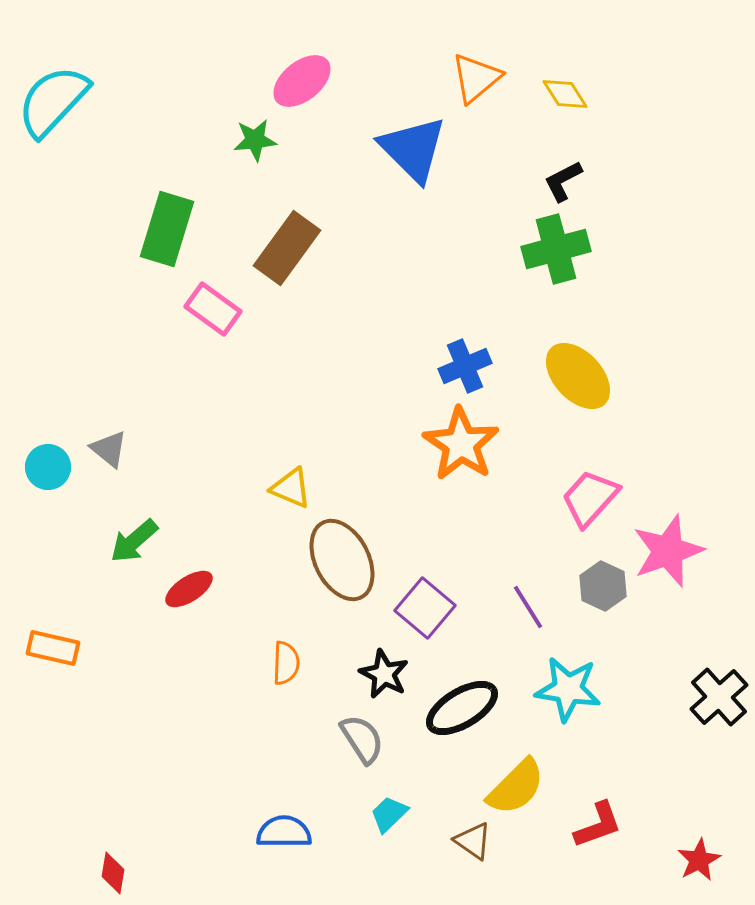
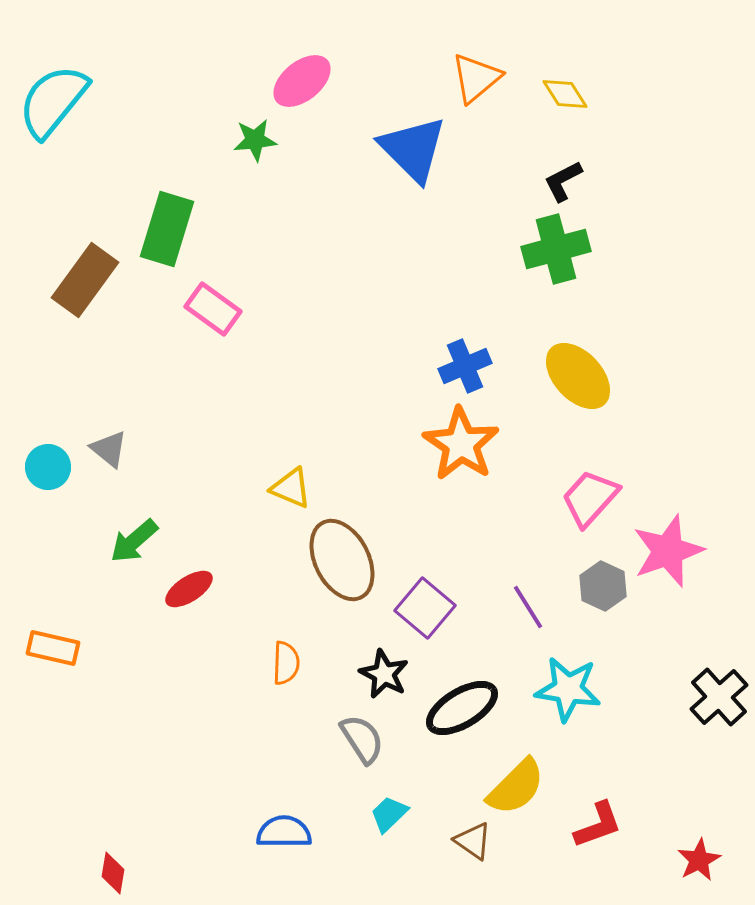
cyan semicircle: rotated 4 degrees counterclockwise
brown rectangle: moved 202 px left, 32 px down
